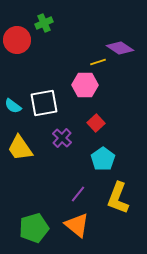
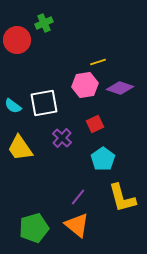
purple diamond: moved 40 px down; rotated 16 degrees counterclockwise
pink hexagon: rotated 10 degrees counterclockwise
red square: moved 1 px left, 1 px down; rotated 18 degrees clockwise
purple line: moved 3 px down
yellow L-shape: moved 4 px right; rotated 36 degrees counterclockwise
